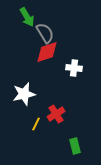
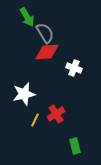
red diamond: rotated 15 degrees clockwise
white cross: rotated 14 degrees clockwise
yellow line: moved 1 px left, 4 px up
